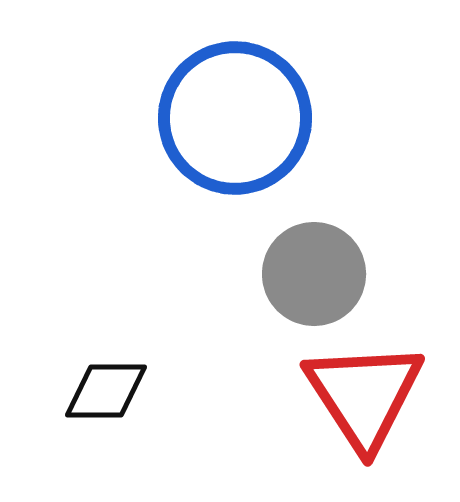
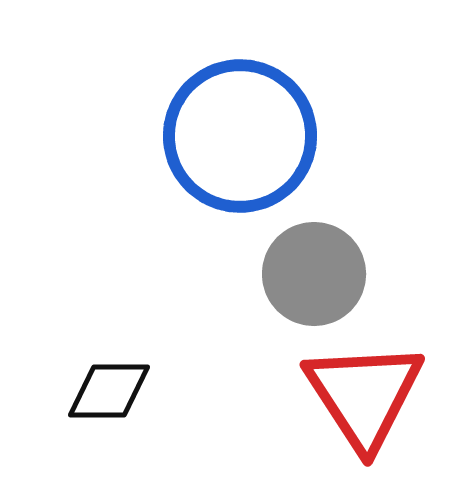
blue circle: moved 5 px right, 18 px down
black diamond: moved 3 px right
